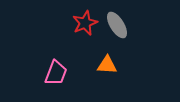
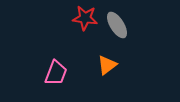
red star: moved 5 px up; rotated 30 degrees clockwise
orange triangle: rotated 40 degrees counterclockwise
